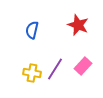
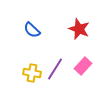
red star: moved 1 px right, 4 px down
blue semicircle: rotated 60 degrees counterclockwise
